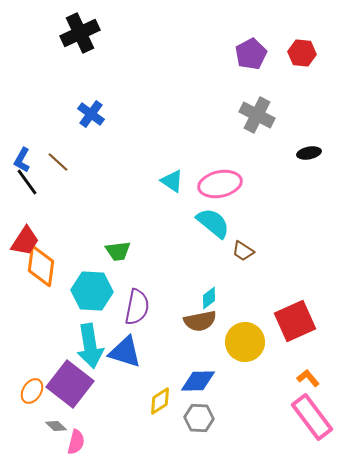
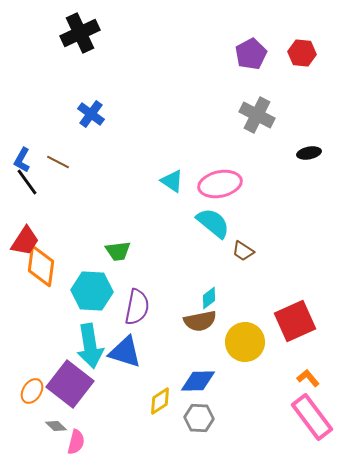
brown line: rotated 15 degrees counterclockwise
